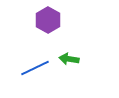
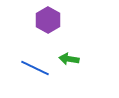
blue line: rotated 52 degrees clockwise
